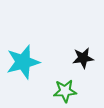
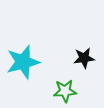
black star: moved 1 px right
